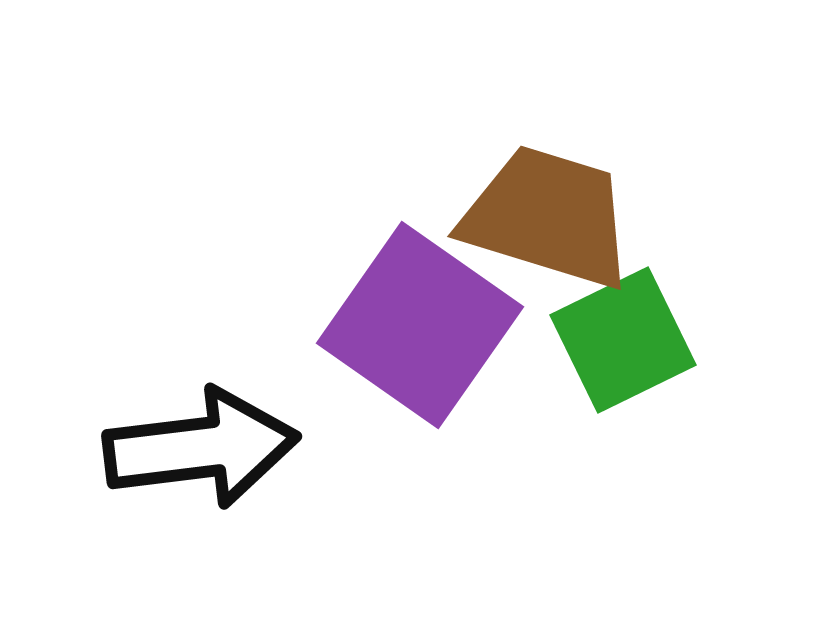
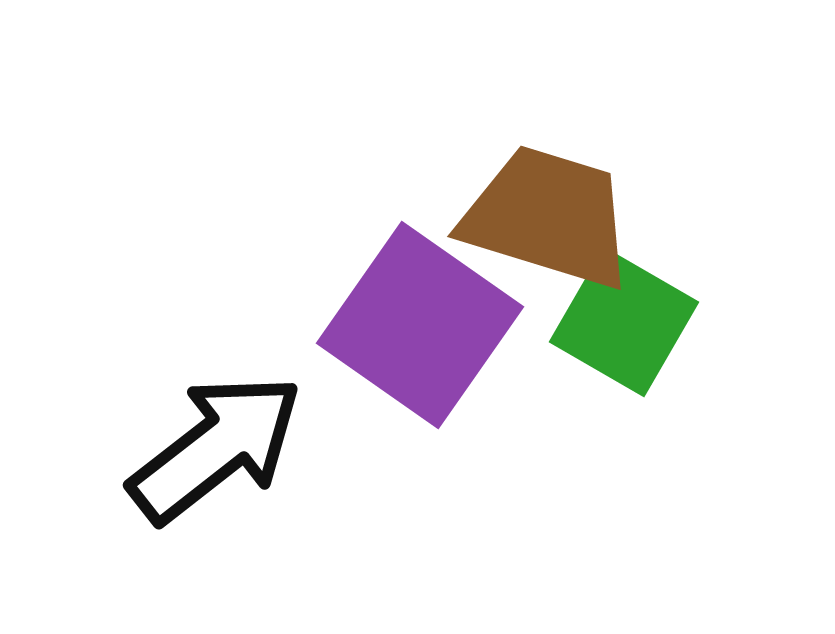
green square: moved 1 px right, 18 px up; rotated 34 degrees counterclockwise
black arrow: moved 15 px right; rotated 31 degrees counterclockwise
